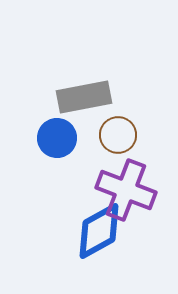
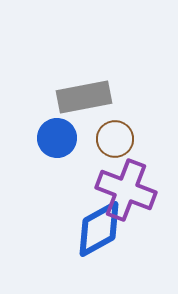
brown circle: moved 3 px left, 4 px down
blue diamond: moved 2 px up
